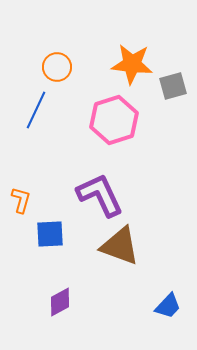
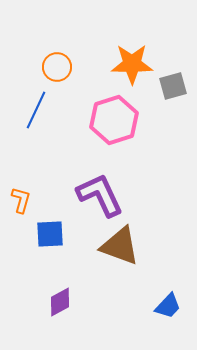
orange star: rotated 6 degrees counterclockwise
